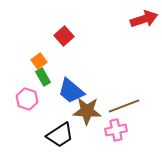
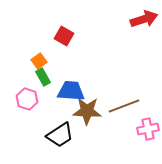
red square: rotated 18 degrees counterclockwise
blue trapezoid: rotated 144 degrees clockwise
pink cross: moved 32 px right, 1 px up
